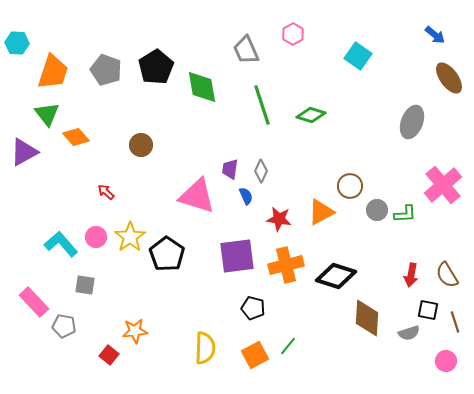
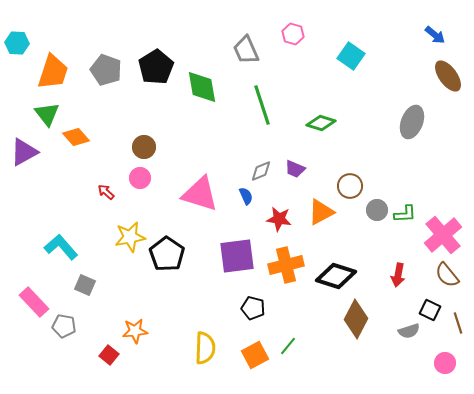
pink hexagon at (293, 34): rotated 15 degrees counterclockwise
cyan square at (358, 56): moved 7 px left
brown ellipse at (449, 78): moved 1 px left, 2 px up
green diamond at (311, 115): moved 10 px right, 8 px down
brown circle at (141, 145): moved 3 px right, 2 px down
purple trapezoid at (230, 169): moved 65 px right; rotated 75 degrees counterclockwise
gray diamond at (261, 171): rotated 45 degrees clockwise
pink cross at (443, 185): moved 50 px down
pink triangle at (197, 196): moved 3 px right, 2 px up
pink circle at (96, 237): moved 44 px right, 59 px up
yellow star at (130, 237): rotated 24 degrees clockwise
cyan L-shape at (61, 244): moved 3 px down
red arrow at (411, 275): moved 13 px left
brown semicircle at (447, 275): rotated 8 degrees counterclockwise
gray square at (85, 285): rotated 15 degrees clockwise
black square at (428, 310): moved 2 px right; rotated 15 degrees clockwise
brown diamond at (367, 318): moved 11 px left, 1 px down; rotated 24 degrees clockwise
brown line at (455, 322): moved 3 px right, 1 px down
gray semicircle at (409, 333): moved 2 px up
pink circle at (446, 361): moved 1 px left, 2 px down
